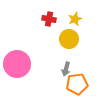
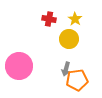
yellow star: rotated 16 degrees counterclockwise
pink circle: moved 2 px right, 2 px down
orange pentagon: moved 4 px up
